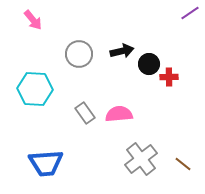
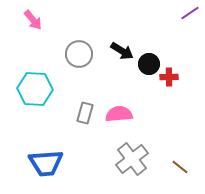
black arrow: rotated 45 degrees clockwise
gray rectangle: rotated 50 degrees clockwise
gray cross: moved 9 px left
brown line: moved 3 px left, 3 px down
